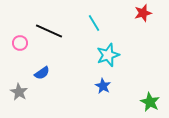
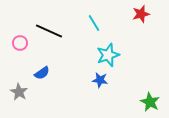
red star: moved 2 px left, 1 px down
blue star: moved 3 px left, 6 px up; rotated 21 degrees counterclockwise
